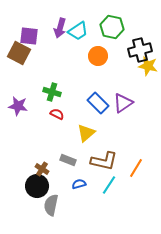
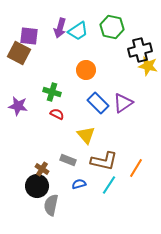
orange circle: moved 12 px left, 14 px down
yellow triangle: moved 2 px down; rotated 30 degrees counterclockwise
